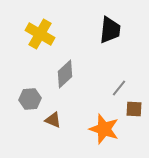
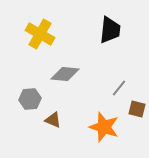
gray diamond: rotated 48 degrees clockwise
brown square: moved 3 px right; rotated 12 degrees clockwise
orange star: moved 2 px up
